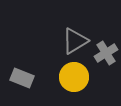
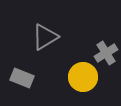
gray triangle: moved 30 px left, 4 px up
yellow circle: moved 9 px right
